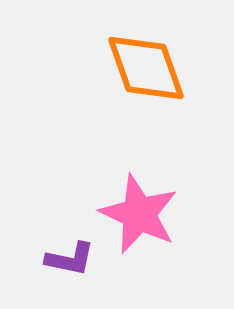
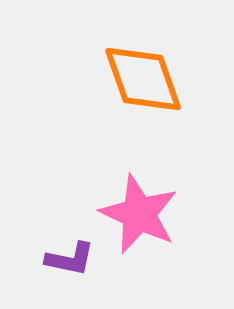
orange diamond: moved 3 px left, 11 px down
